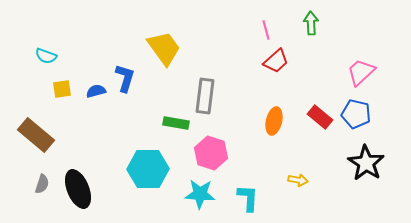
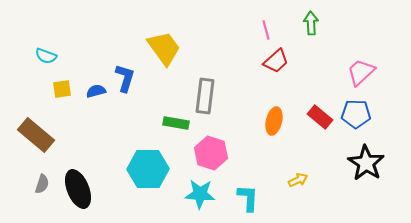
blue pentagon: rotated 12 degrees counterclockwise
yellow arrow: rotated 36 degrees counterclockwise
